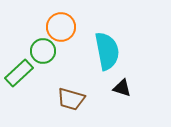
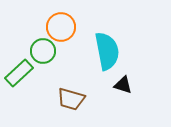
black triangle: moved 1 px right, 3 px up
